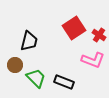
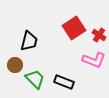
pink L-shape: moved 1 px right
green trapezoid: moved 1 px left, 1 px down
